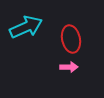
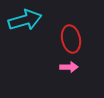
cyan arrow: moved 1 px left, 7 px up; rotated 8 degrees clockwise
